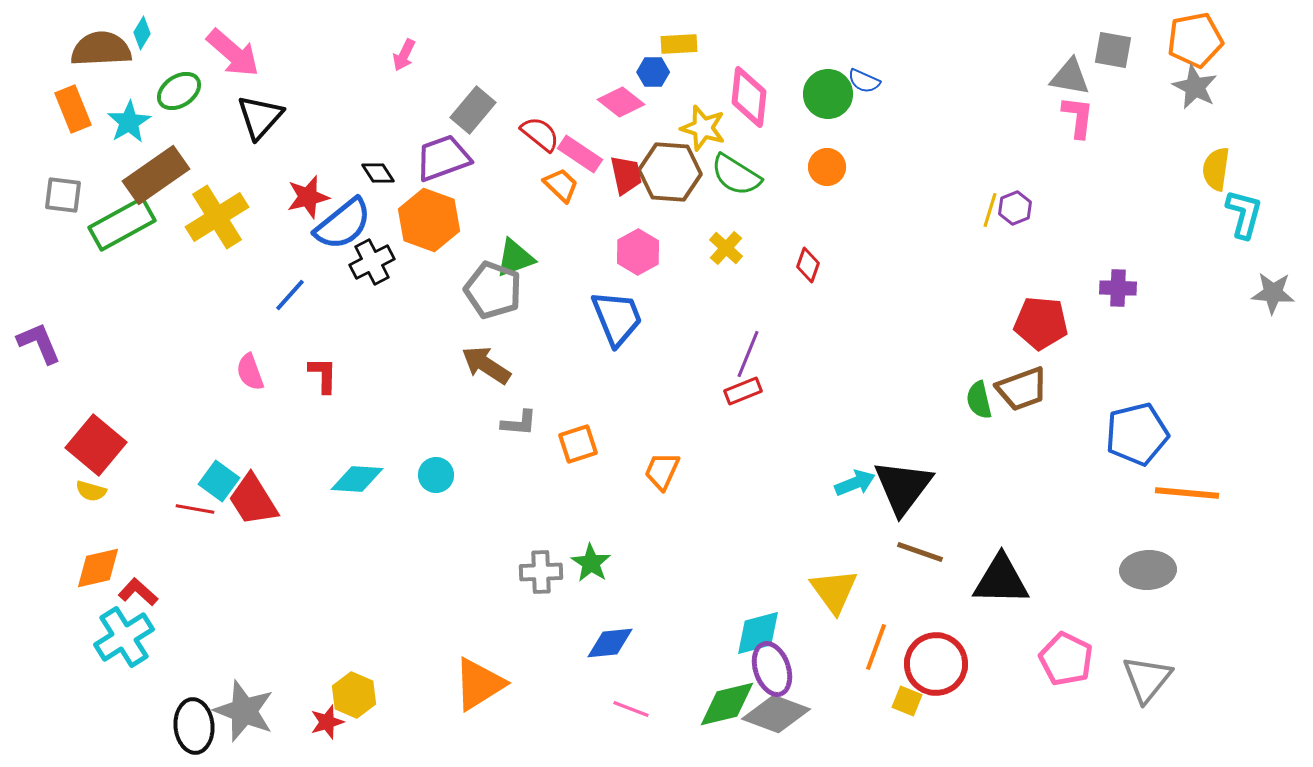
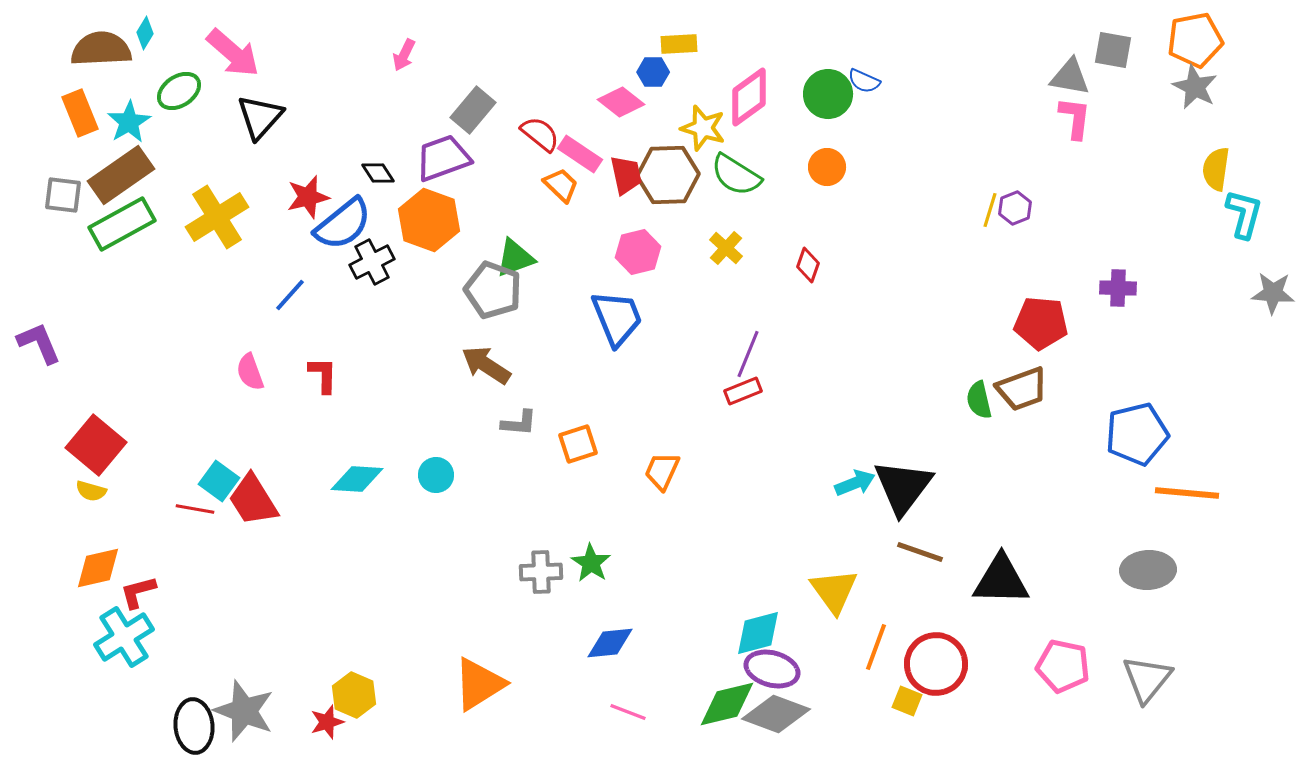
cyan diamond at (142, 33): moved 3 px right
pink diamond at (749, 97): rotated 48 degrees clockwise
orange rectangle at (73, 109): moved 7 px right, 4 px down
pink L-shape at (1078, 117): moved 3 px left, 1 px down
brown hexagon at (670, 172): moved 2 px left, 3 px down; rotated 6 degrees counterclockwise
brown rectangle at (156, 175): moved 35 px left
pink hexagon at (638, 252): rotated 15 degrees clockwise
red L-shape at (138, 592): rotated 57 degrees counterclockwise
pink pentagon at (1066, 659): moved 3 px left, 7 px down; rotated 14 degrees counterclockwise
purple ellipse at (772, 669): rotated 56 degrees counterclockwise
pink line at (631, 709): moved 3 px left, 3 px down
